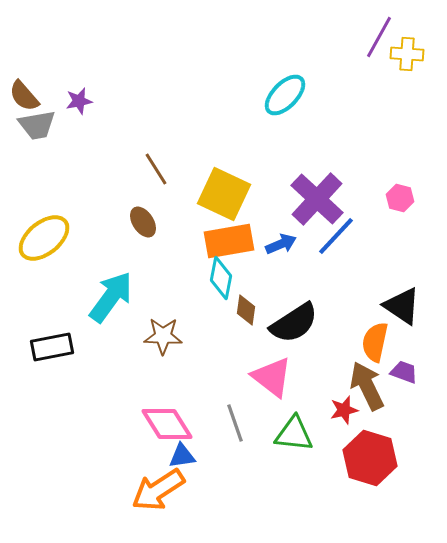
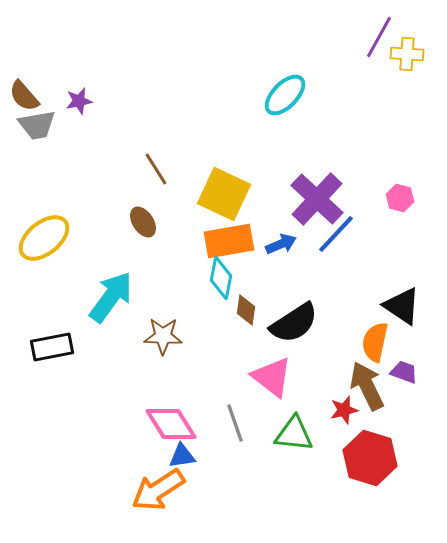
blue line: moved 2 px up
pink diamond: moved 4 px right
